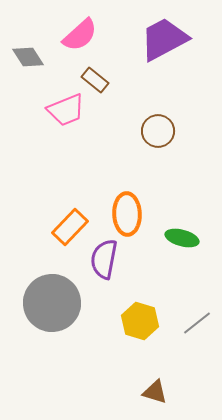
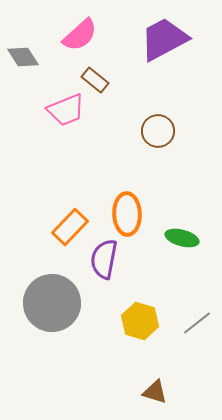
gray diamond: moved 5 px left
